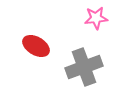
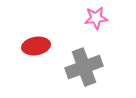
red ellipse: rotated 40 degrees counterclockwise
